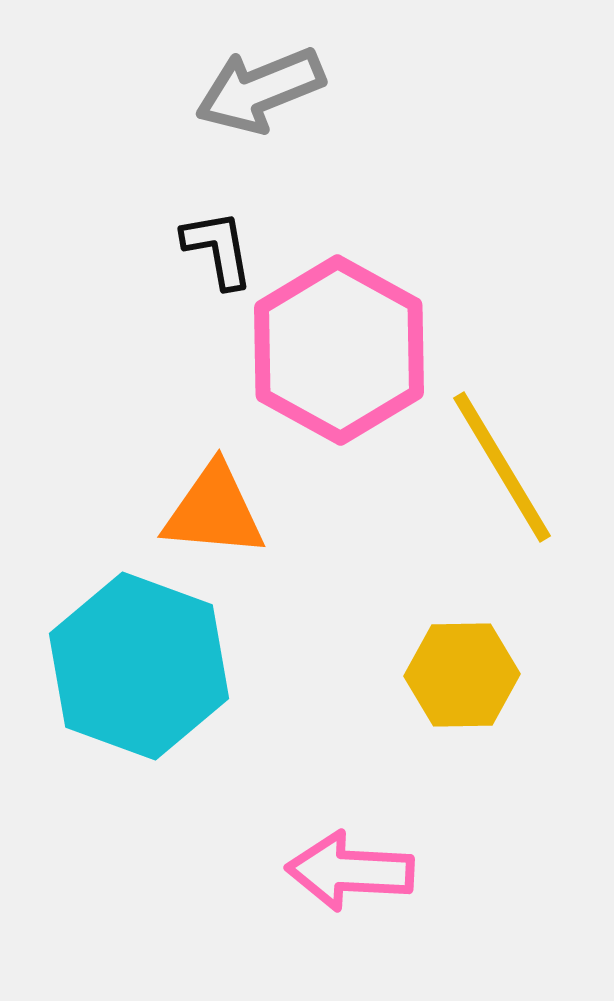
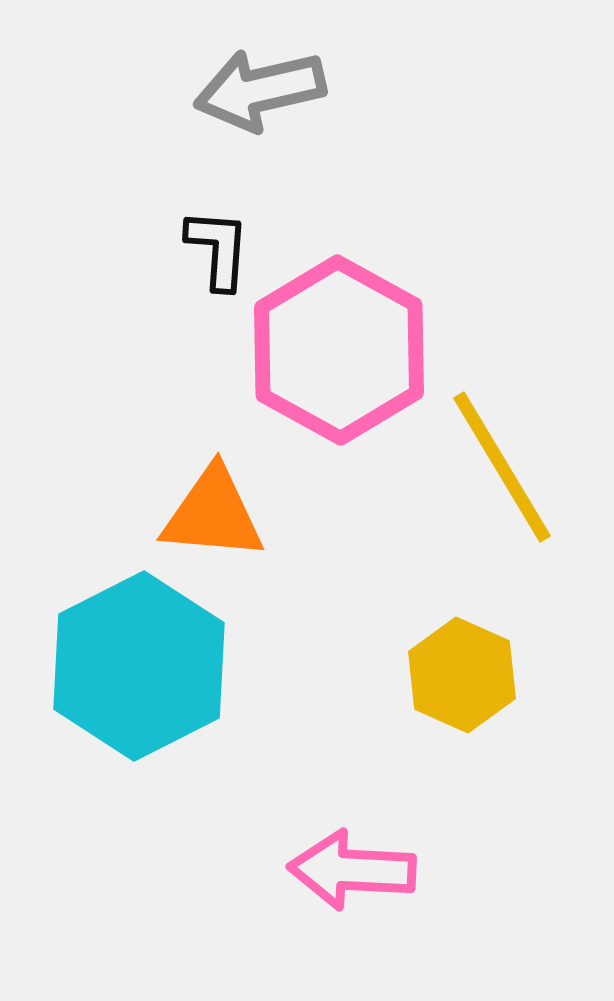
gray arrow: rotated 9 degrees clockwise
black L-shape: rotated 14 degrees clockwise
orange triangle: moved 1 px left, 3 px down
cyan hexagon: rotated 13 degrees clockwise
yellow hexagon: rotated 25 degrees clockwise
pink arrow: moved 2 px right, 1 px up
